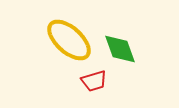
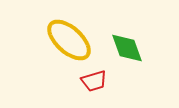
green diamond: moved 7 px right, 1 px up
